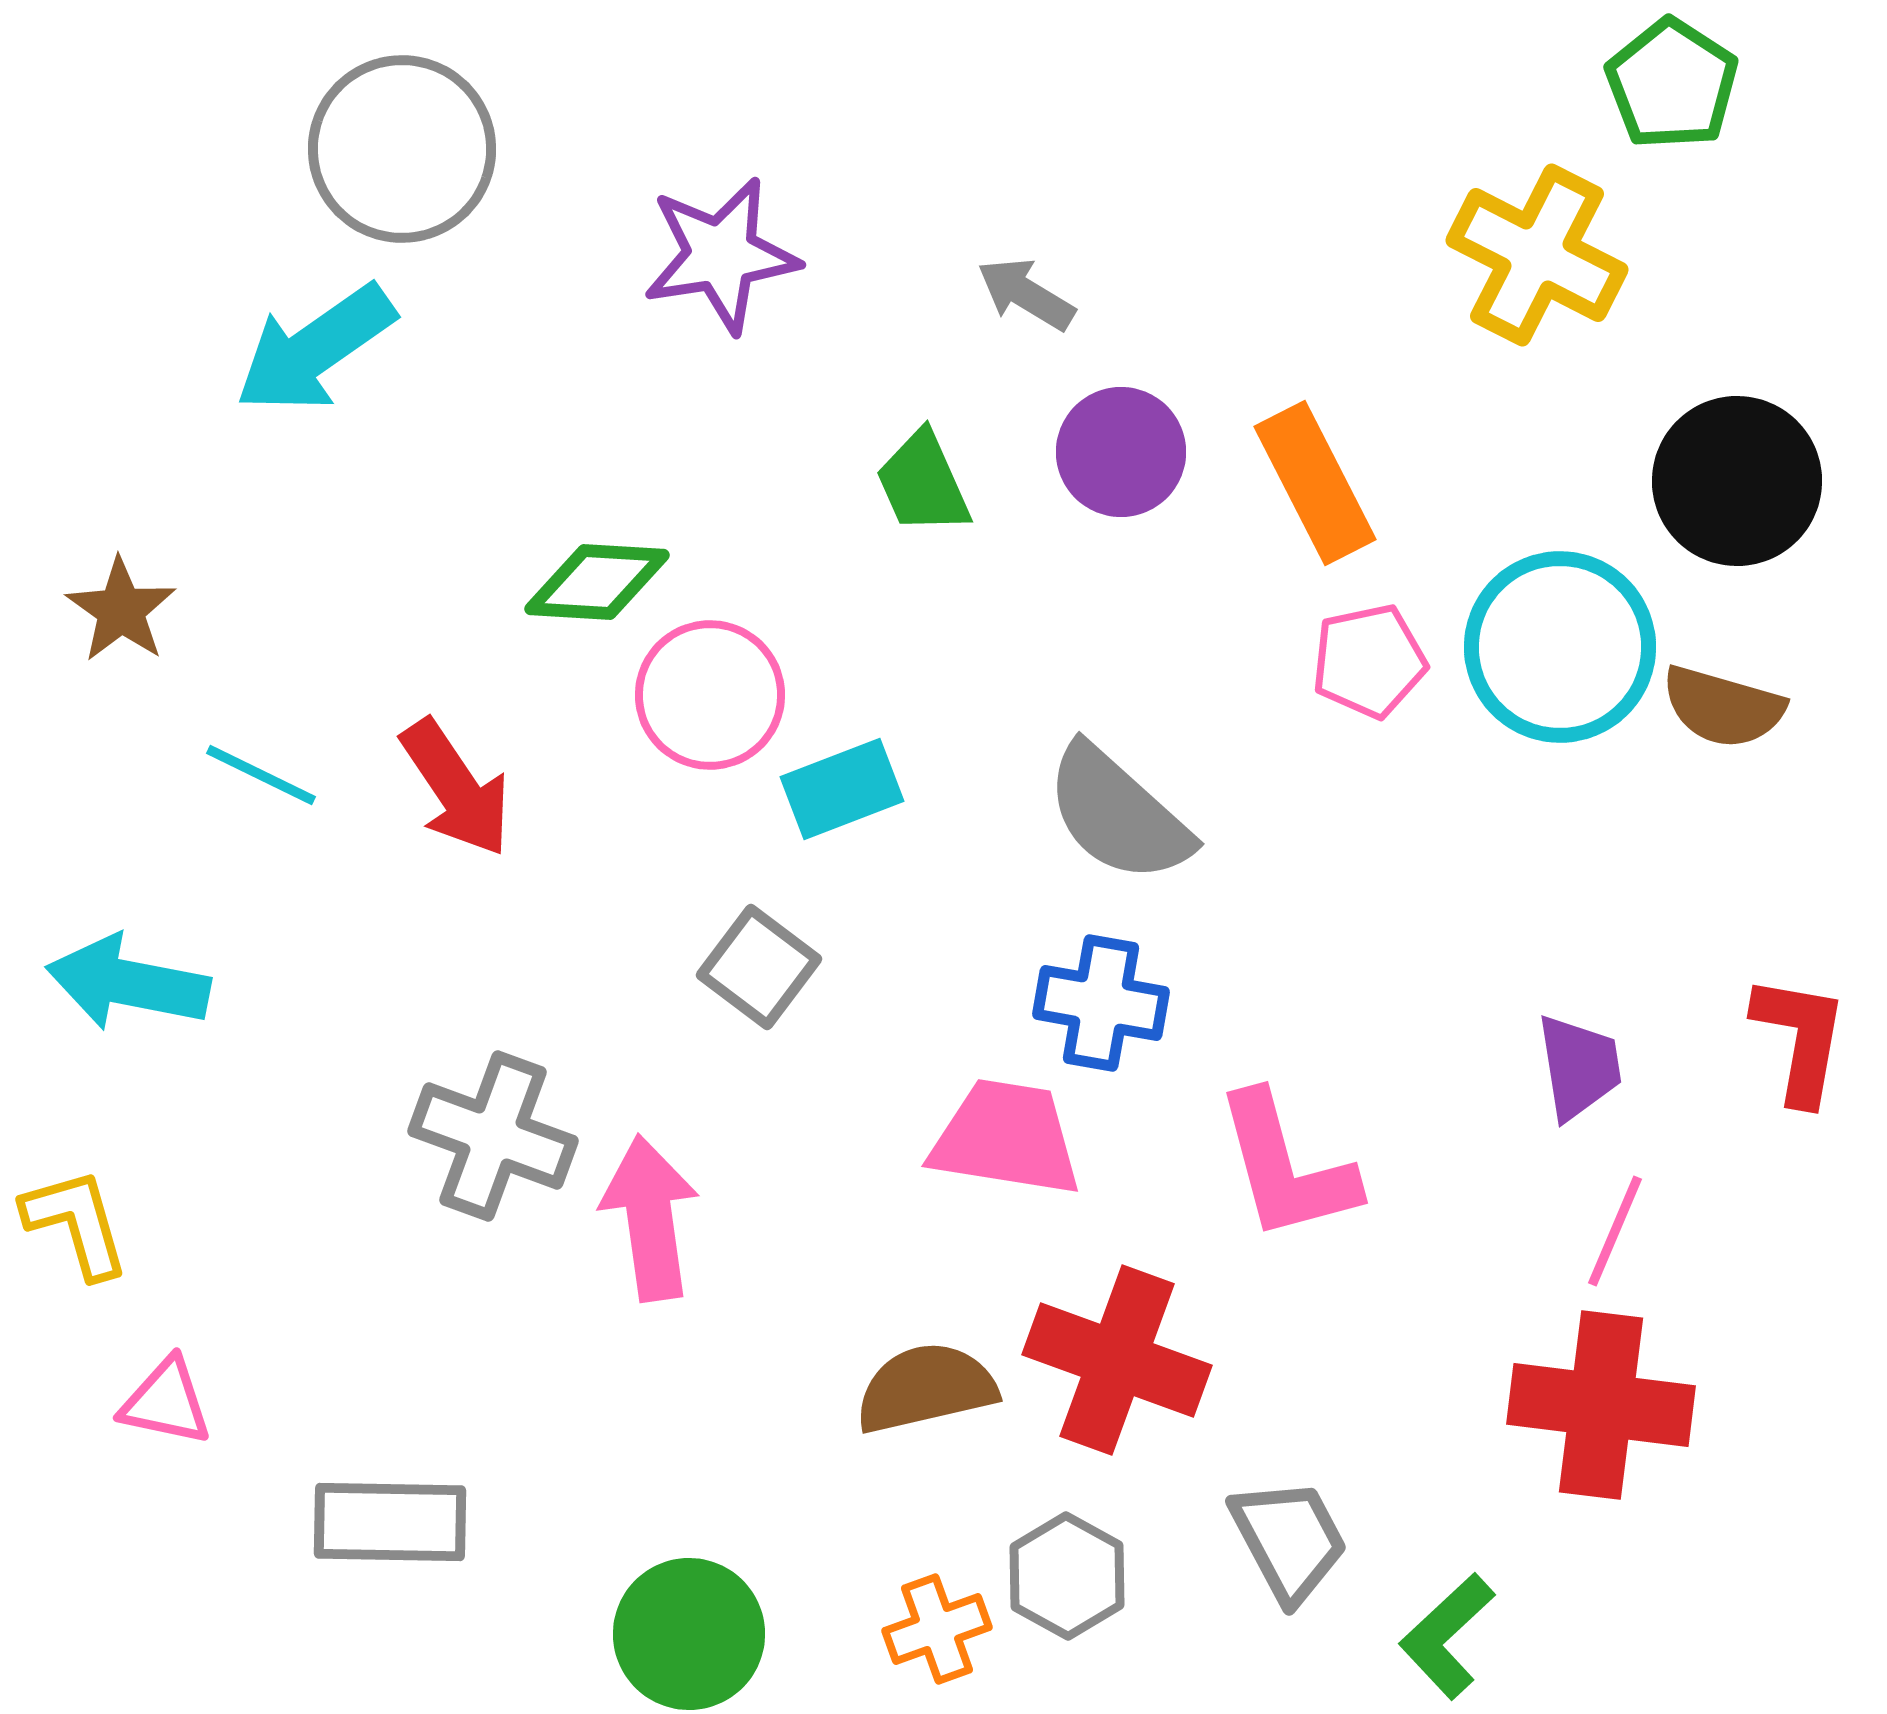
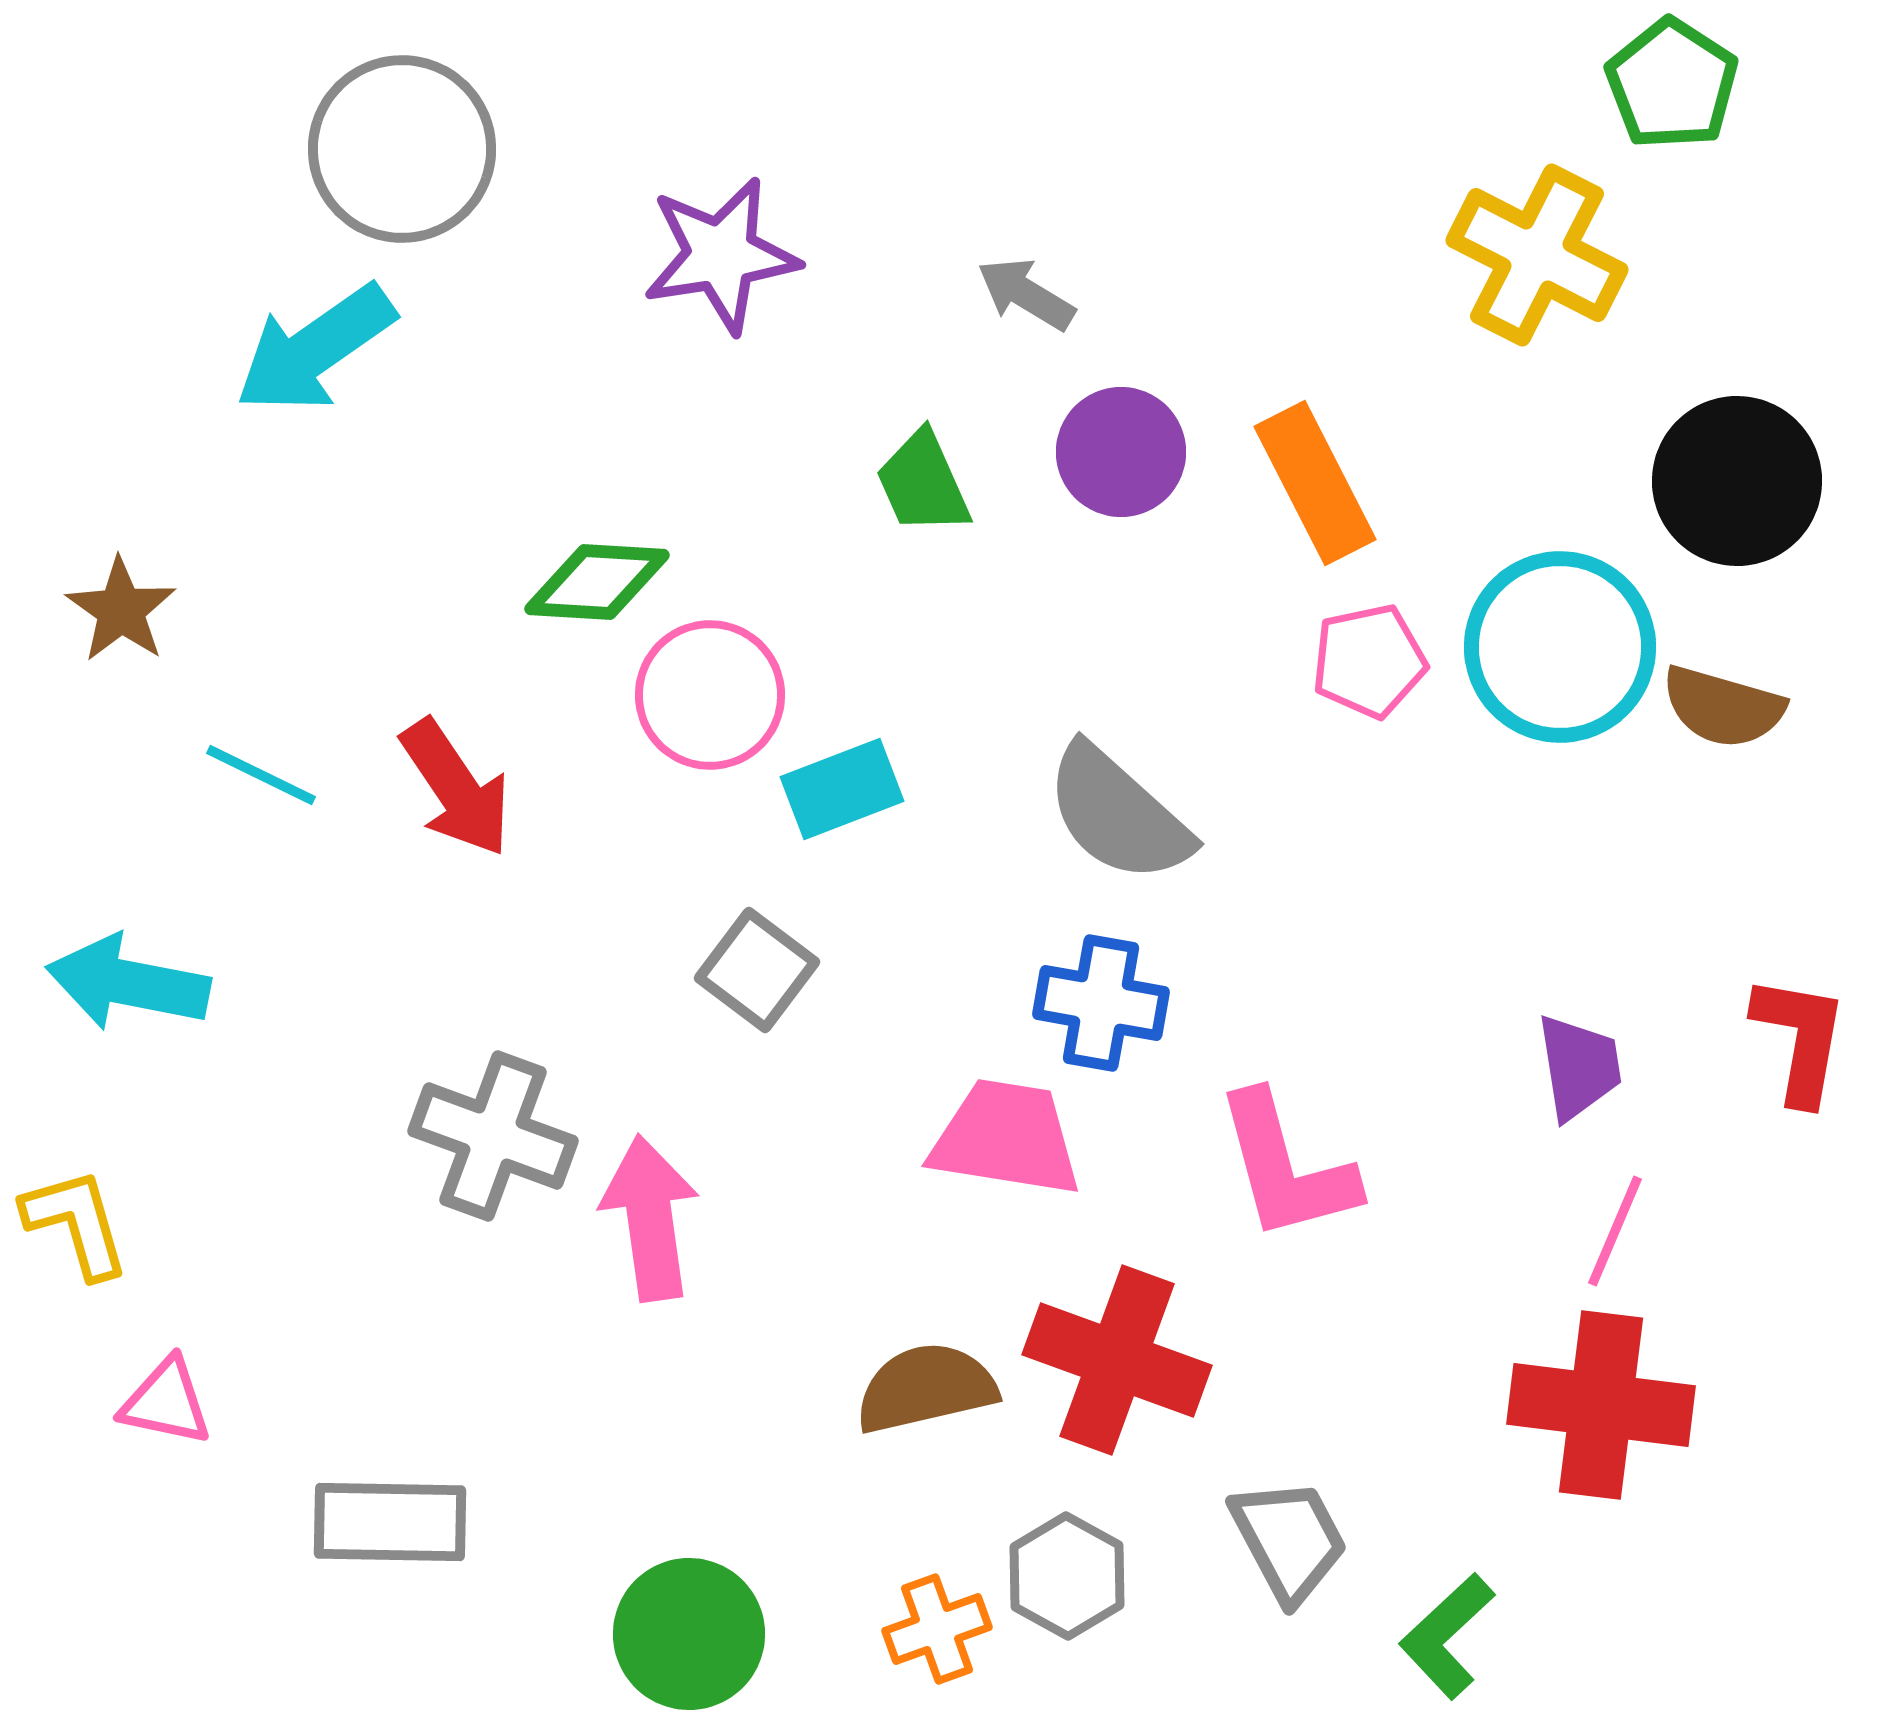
gray square at (759, 967): moved 2 px left, 3 px down
